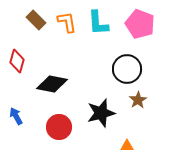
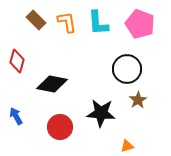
black star: rotated 20 degrees clockwise
red circle: moved 1 px right
orange triangle: rotated 16 degrees counterclockwise
